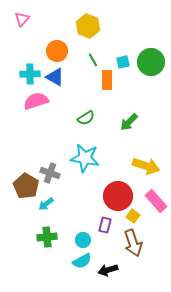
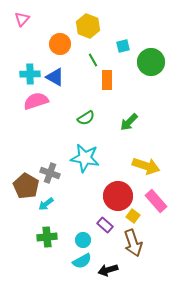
orange circle: moved 3 px right, 7 px up
cyan square: moved 16 px up
purple rectangle: rotated 63 degrees counterclockwise
